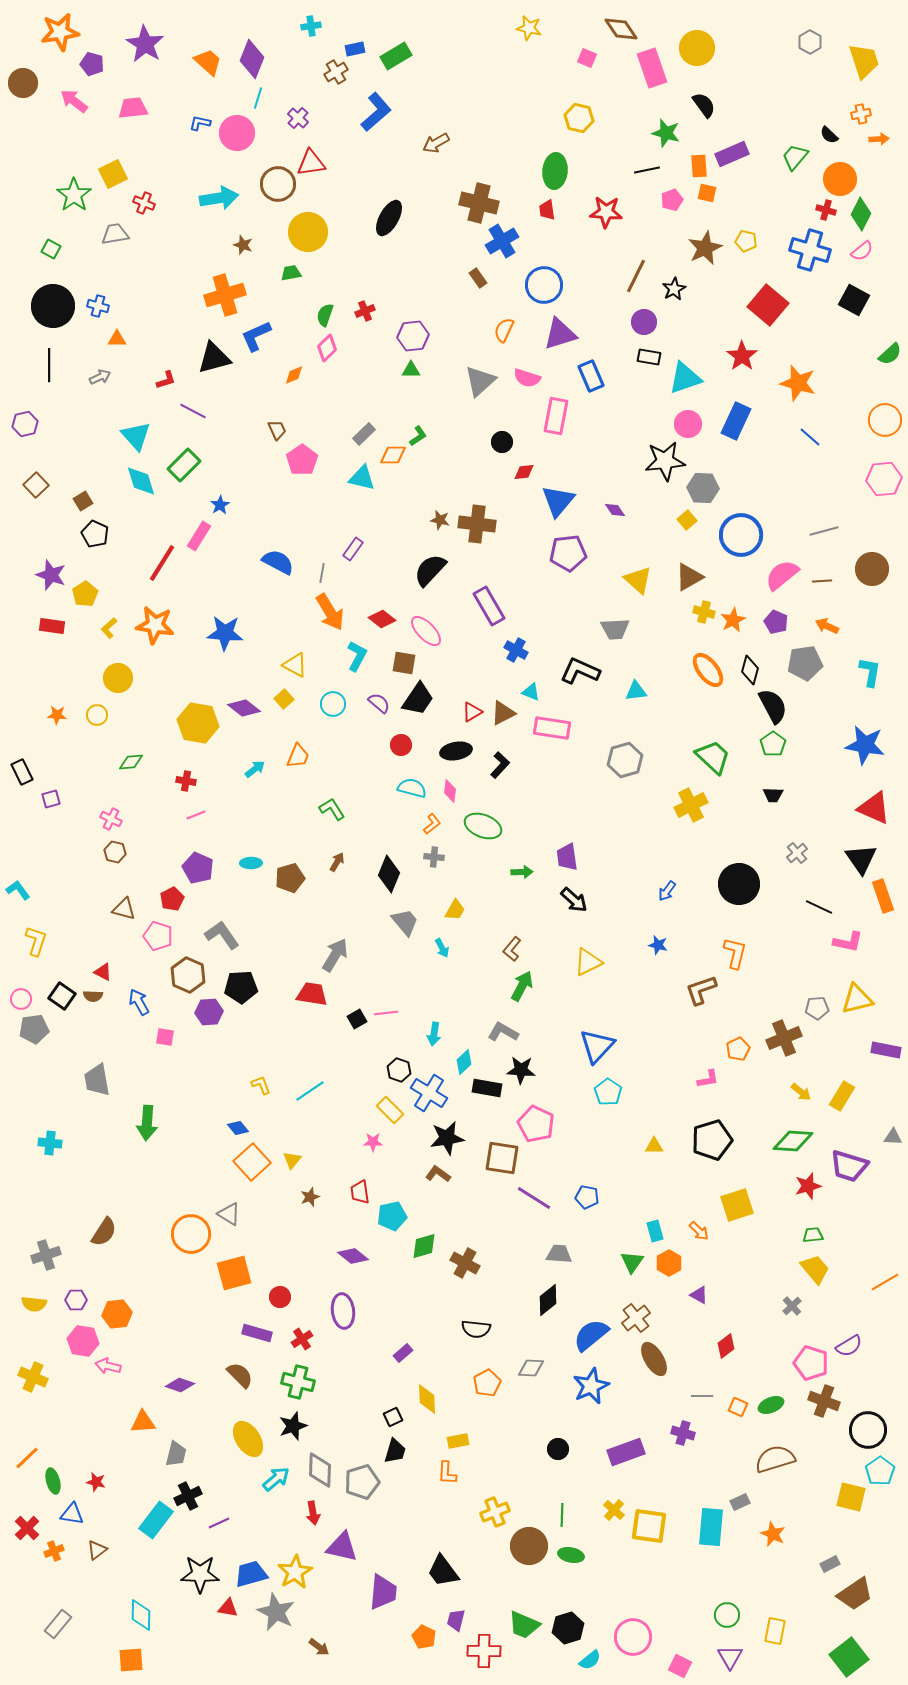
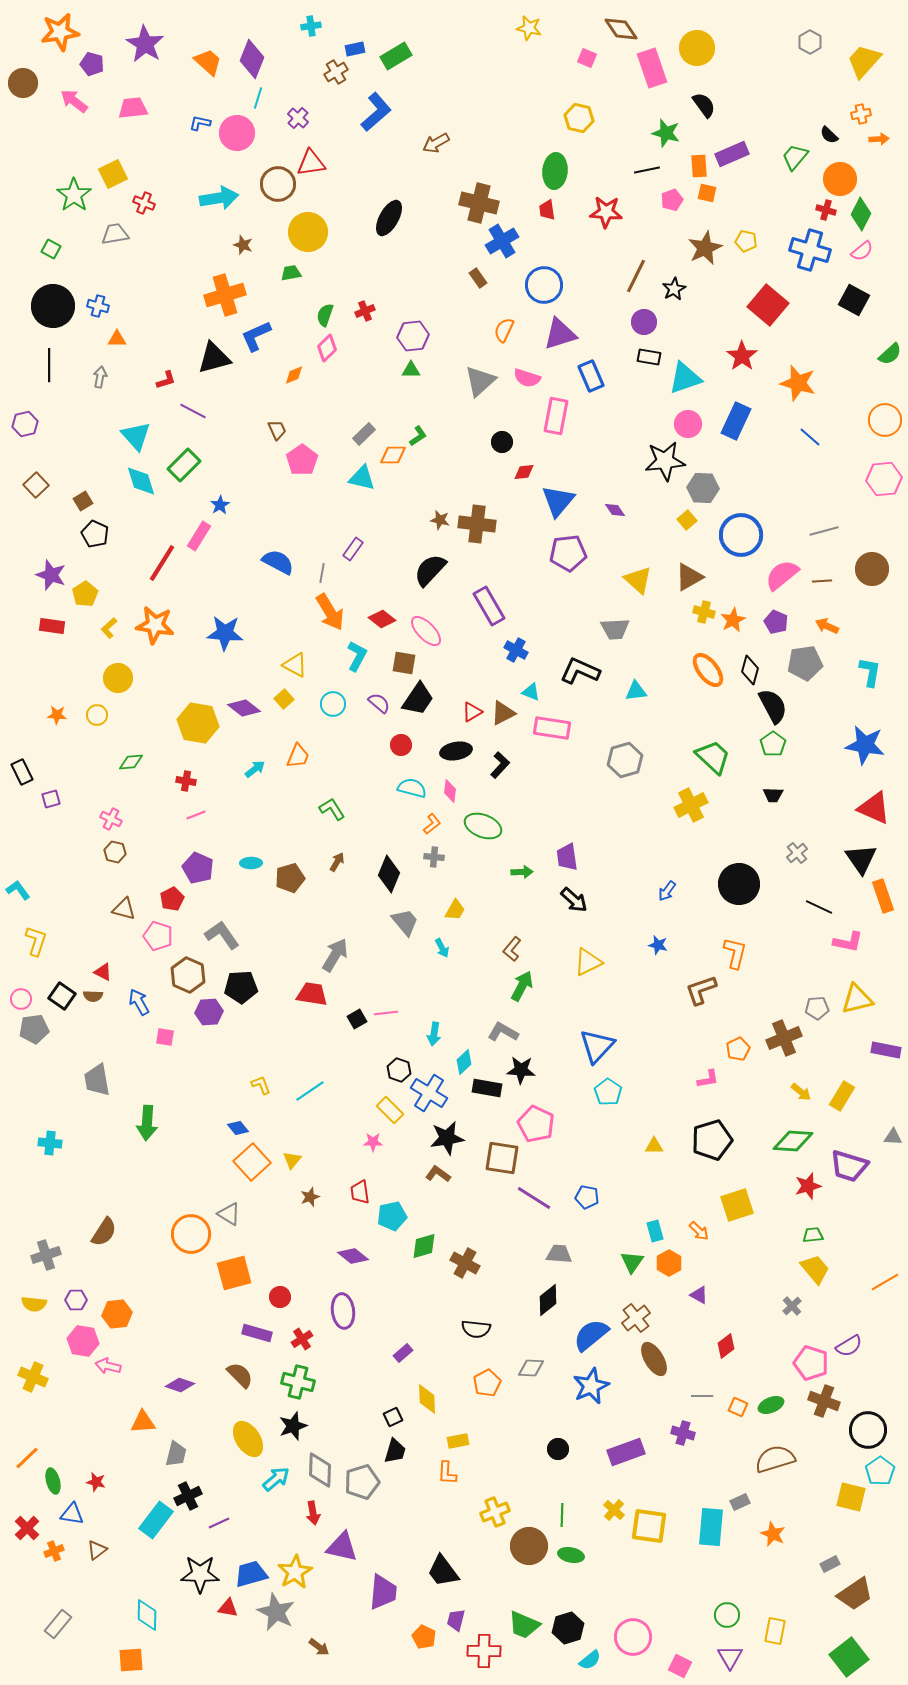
yellow trapezoid at (864, 61): rotated 120 degrees counterclockwise
gray arrow at (100, 377): rotated 55 degrees counterclockwise
cyan diamond at (141, 1615): moved 6 px right
